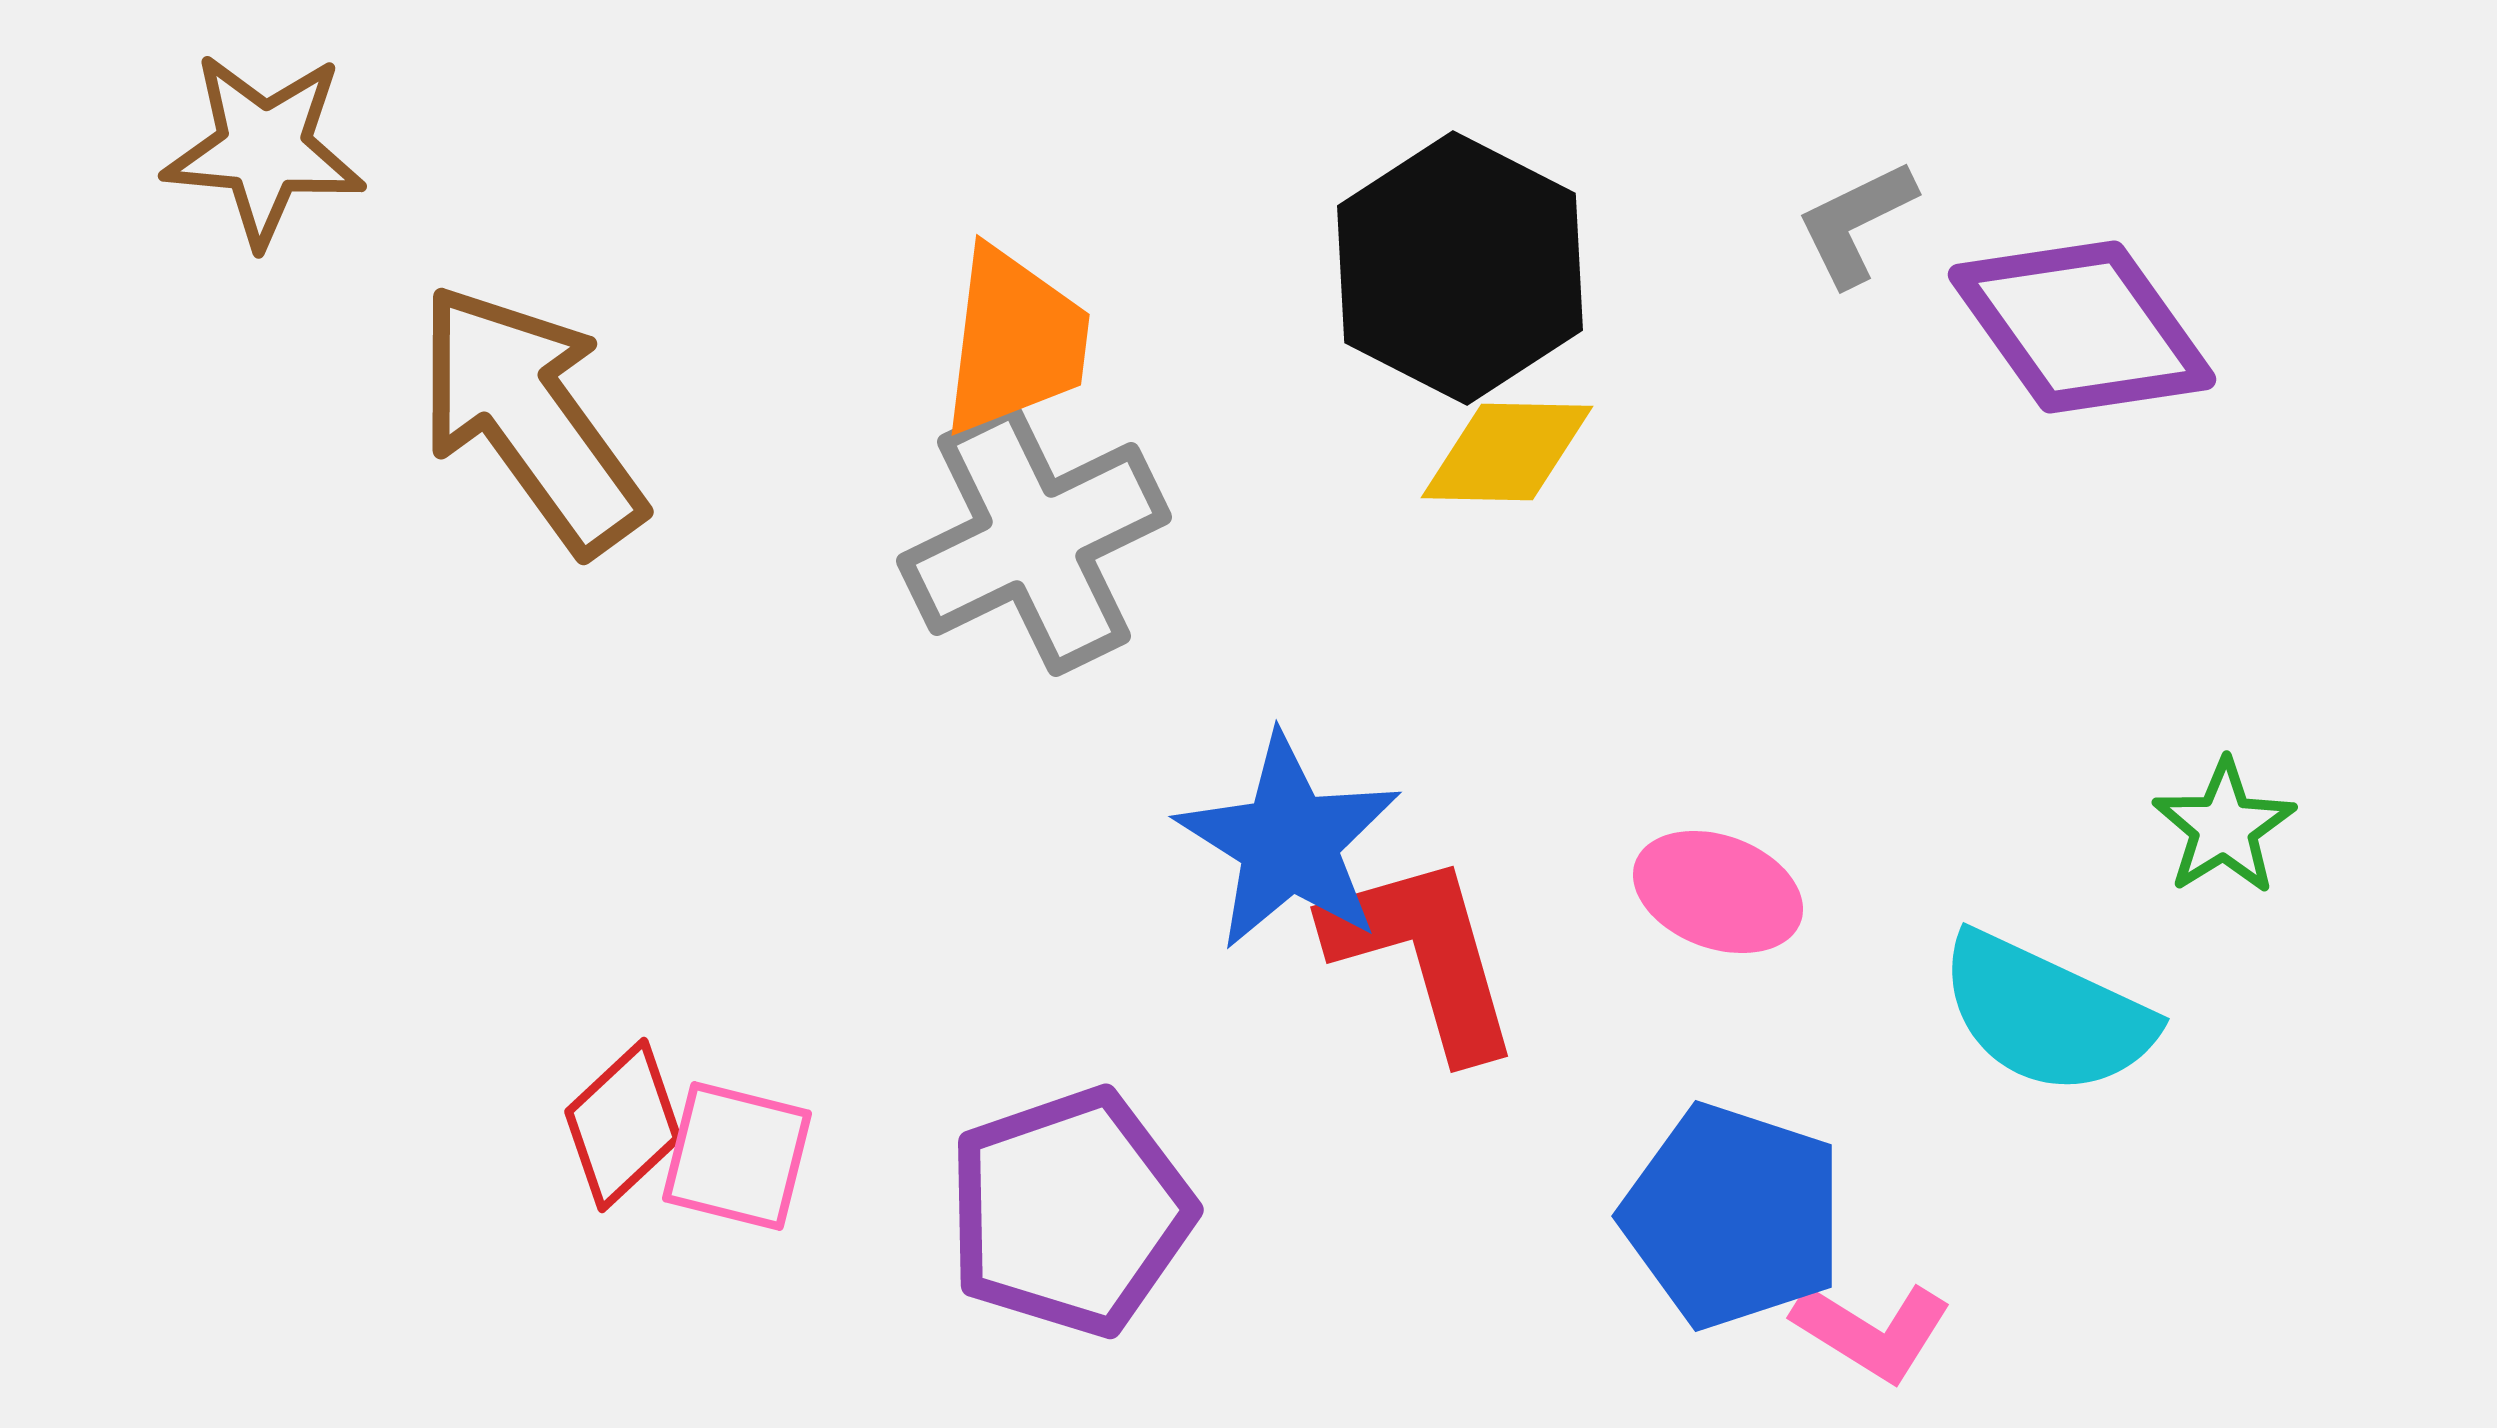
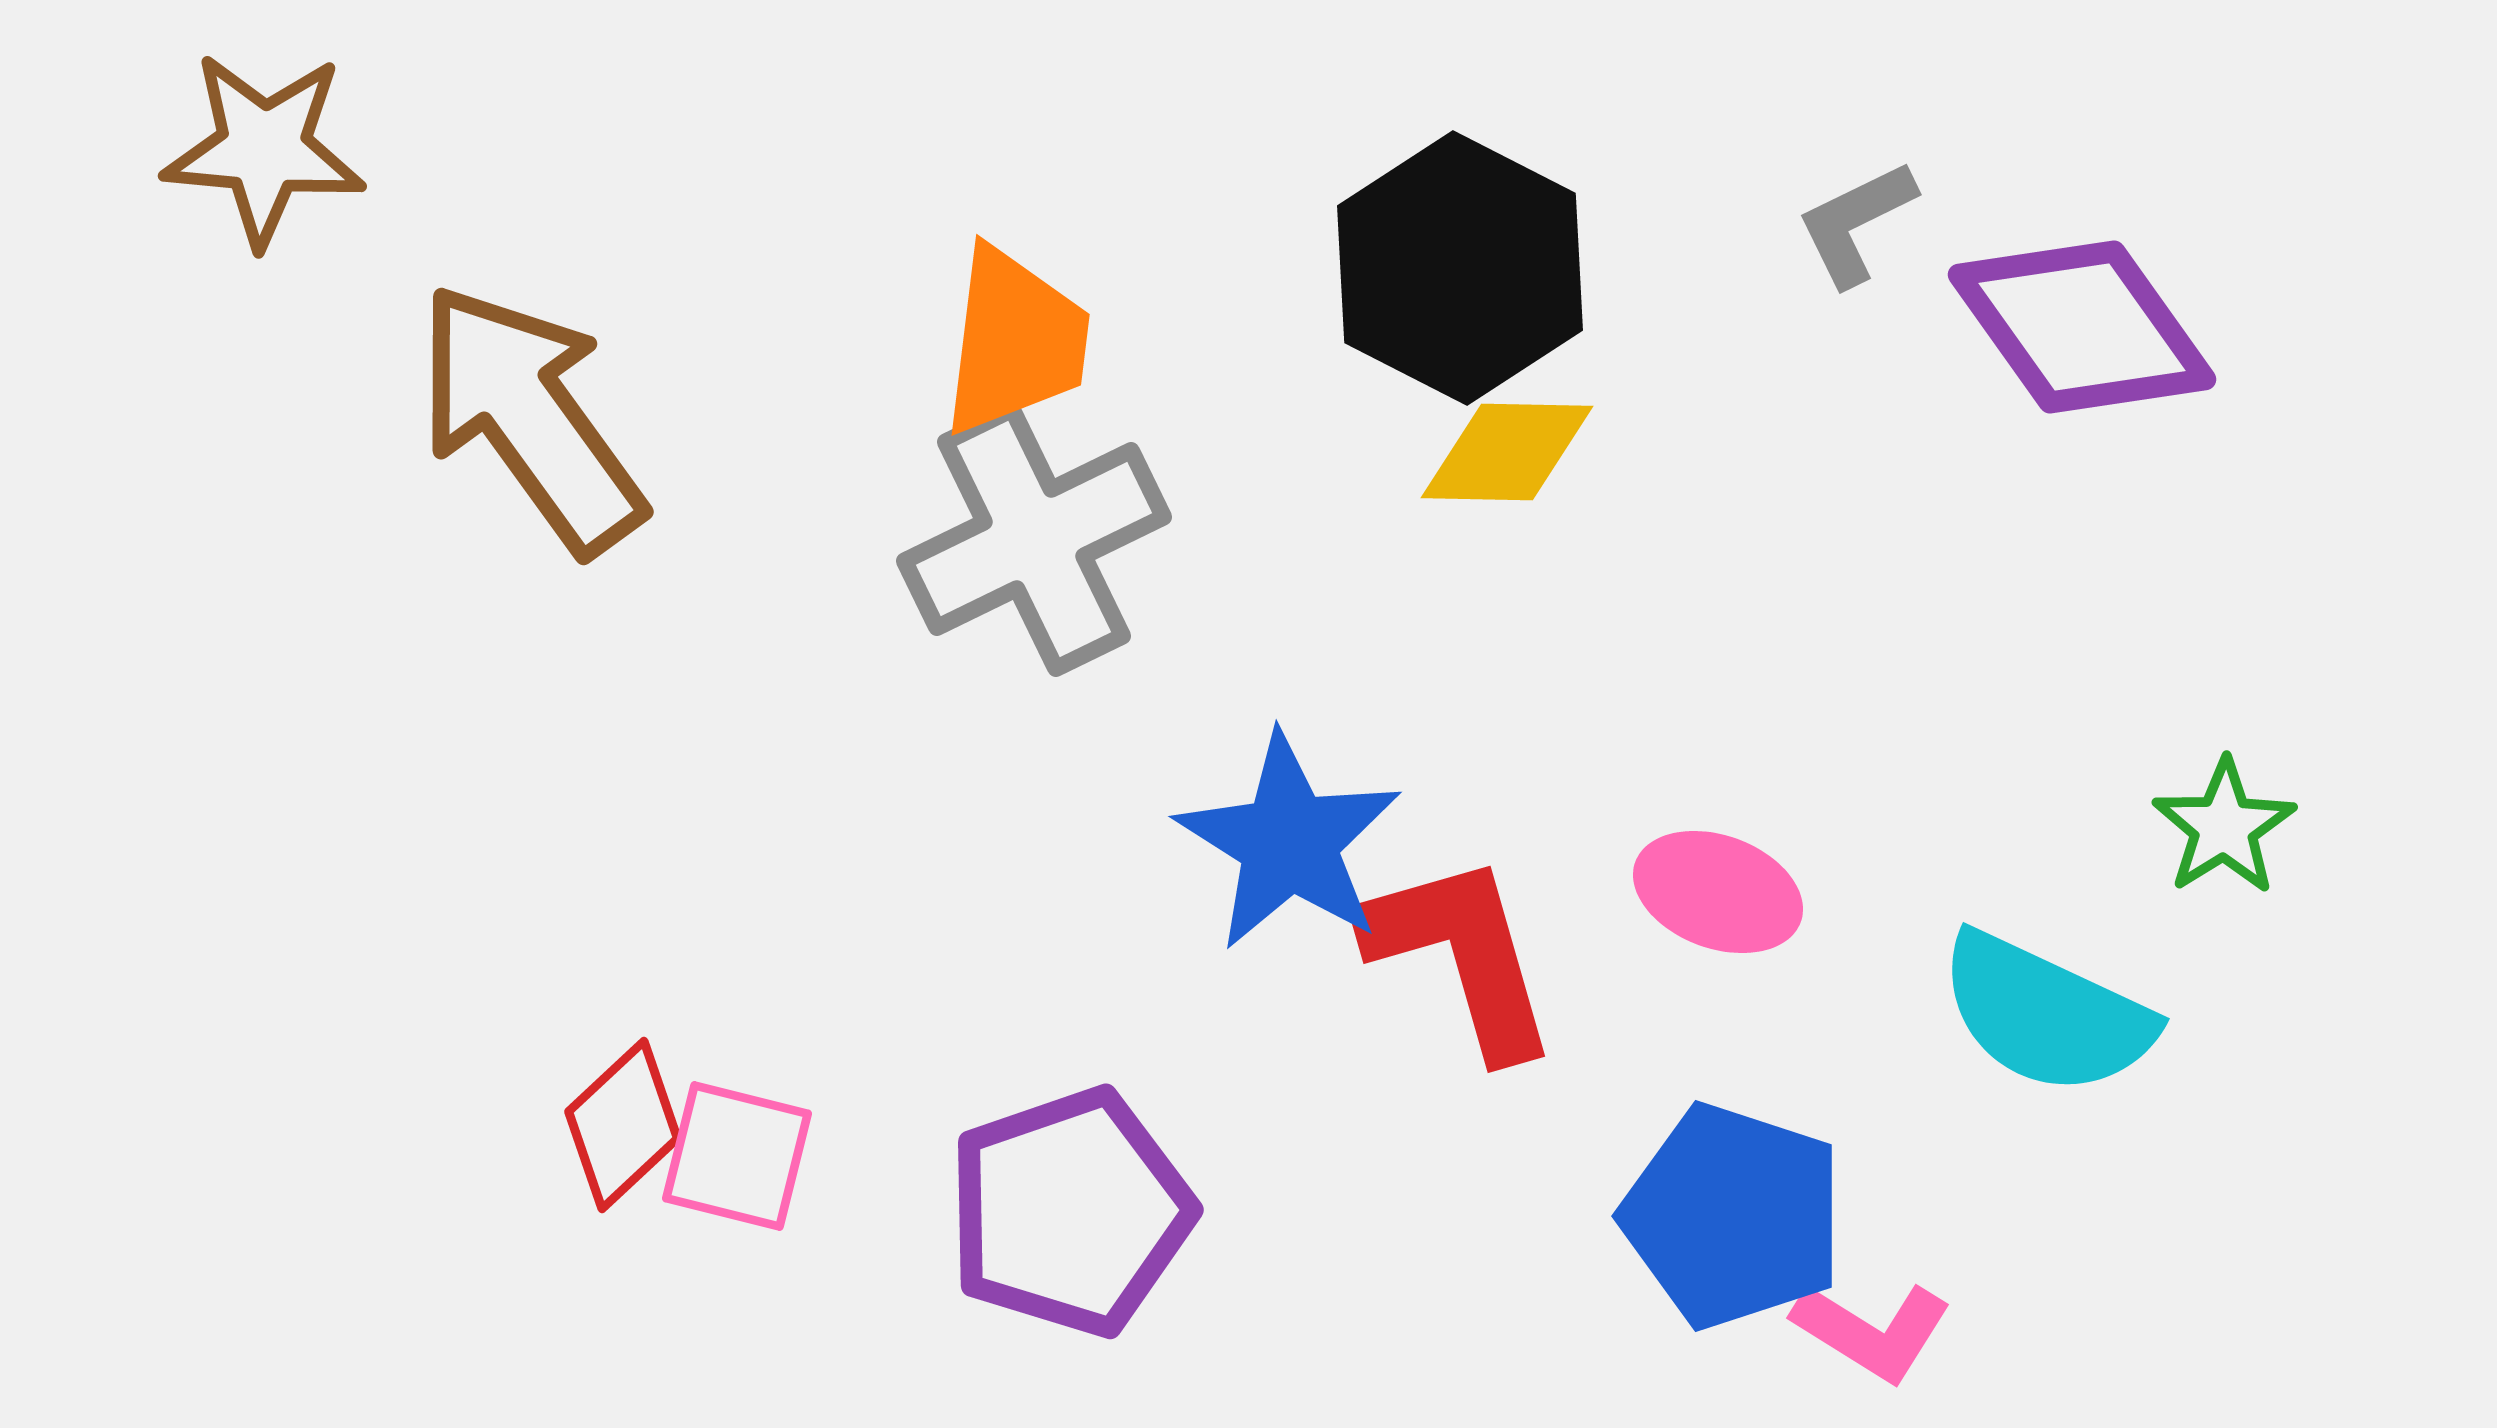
red L-shape: moved 37 px right
